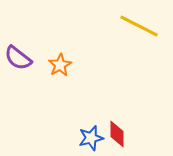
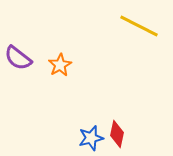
red diamond: rotated 12 degrees clockwise
